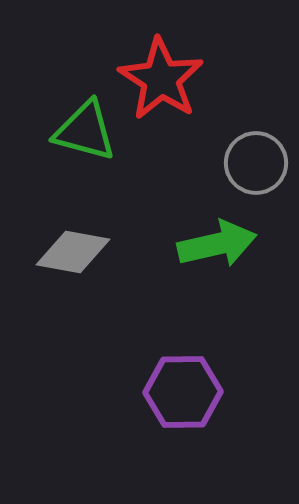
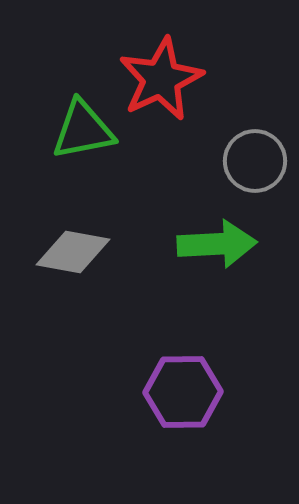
red star: rotated 14 degrees clockwise
green triangle: moved 2 px left, 1 px up; rotated 26 degrees counterclockwise
gray circle: moved 1 px left, 2 px up
green arrow: rotated 10 degrees clockwise
